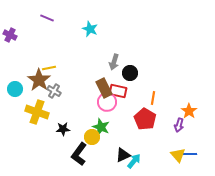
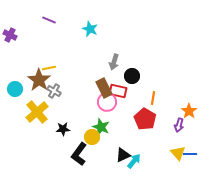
purple line: moved 2 px right, 2 px down
black circle: moved 2 px right, 3 px down
yellow cross: rotated 30 degrees clockwise
yellow triangle: moved 2 px up
